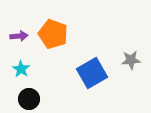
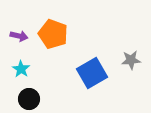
purple arrow: rotated 18 degrees clockwise
